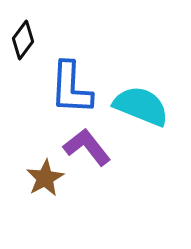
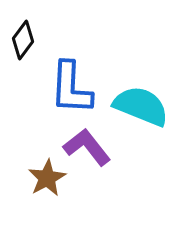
brown star: moved 2 px right
